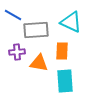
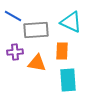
blue line: moved 1 px down
purple cross: moved 2 px left
orange triangle: moved 2 px left
cyan rectangle: moved 3 px right, 1 px up
